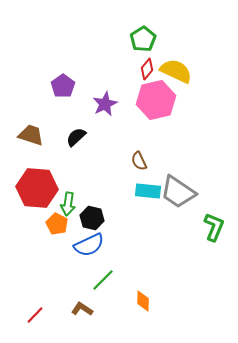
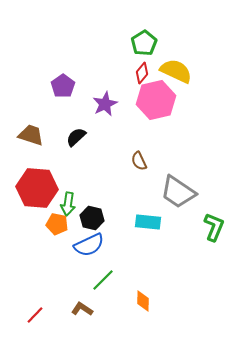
green pentagon: moved 1 px right, 4 px down
red diamond: moved 5 px left, 4 px down
cyan rectangle: moved 31 px down
orange pentagon: rotated 15 degrees counterclockwise
